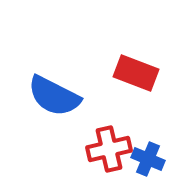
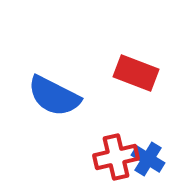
red cross: moved 7 px right, 8 px down
blue cross: rotated 8 degrees clockwise
